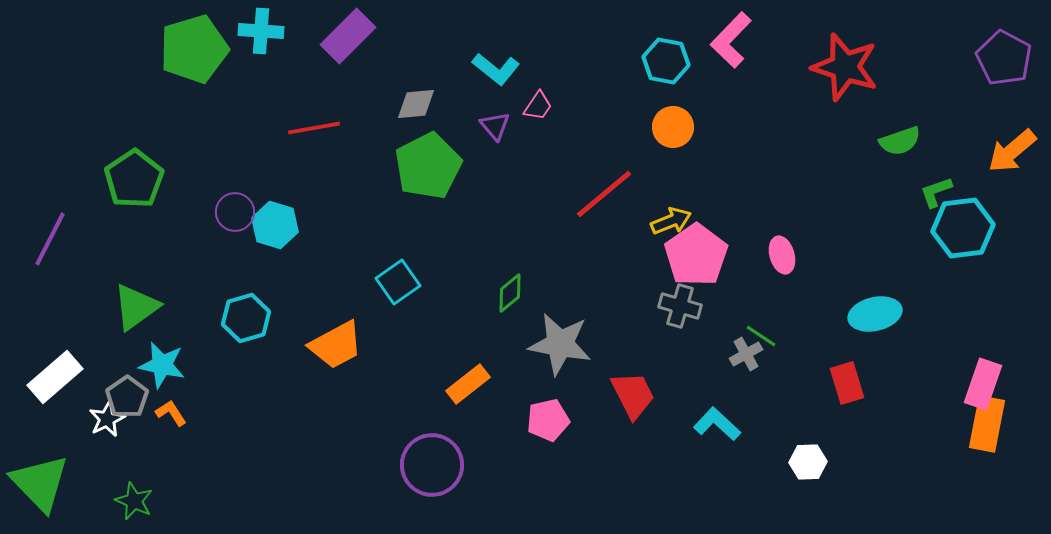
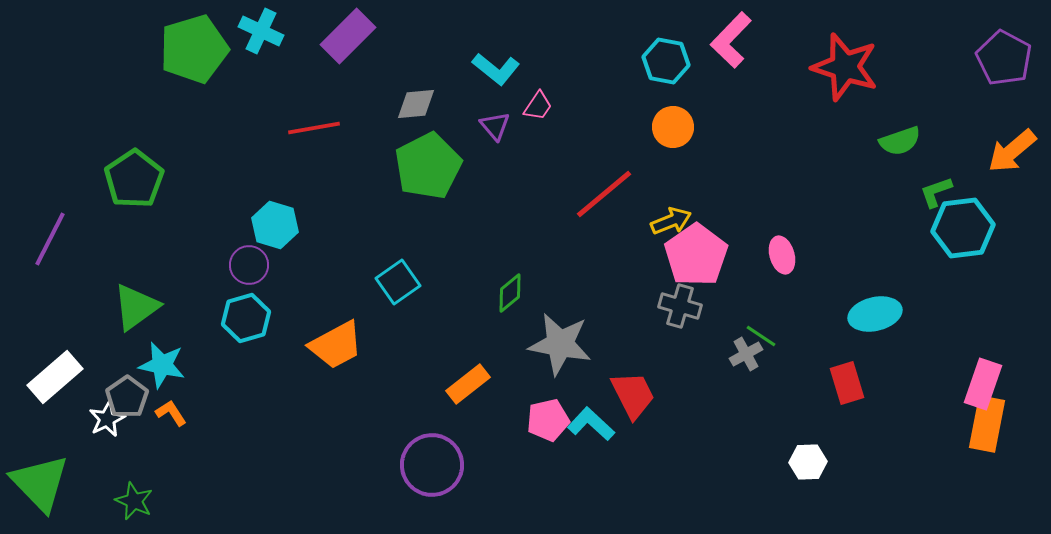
cyan cross at (261, 31): rotated 21 degrees clockwise
purple circle at (235, 212): moved 14 px right, 53 px down
cyan L-shape at (717, 424): moved 126 px left
